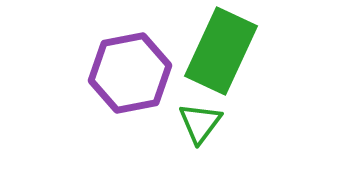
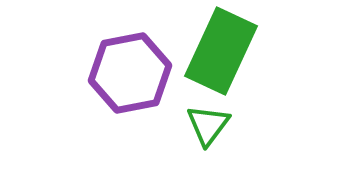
green triangle: moved 8 px right, 2 px down
